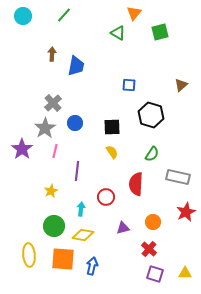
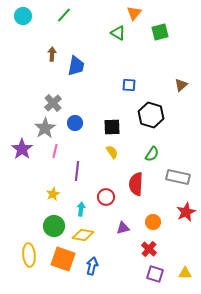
yellow star: moved 2 px right, 3 px down
orange square: rotated 15 degrees clockwise
